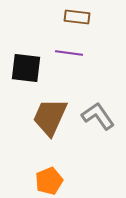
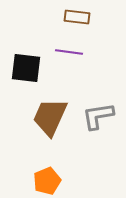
purple line: moved 1 px up
gray L-shape: rotated 64 degrees counterclockwise
orange pentagon: moved 2 px left
